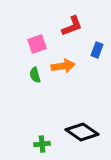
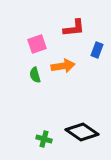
red L-shape: moved 2 px right, 2 px down; rotated 15 degrees clockwise
green cross: moved 2 px right, 5 px up; rotated 21 degrees clockwise
